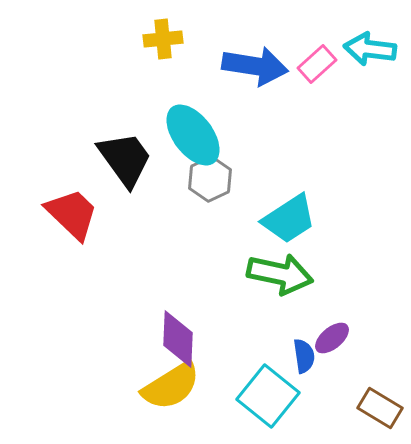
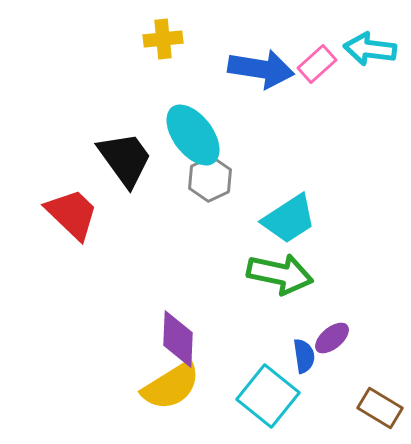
blue arrow: moved 6 px right, 3 px down
